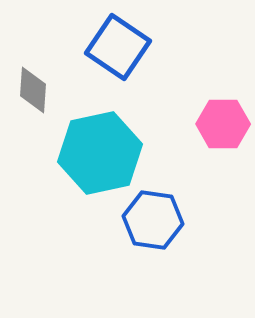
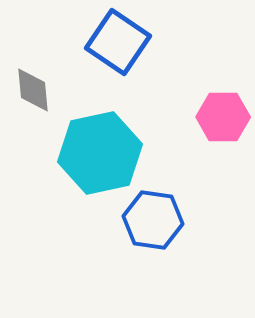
blue square: moved 5 px up
gray diamond: rotated 9 degrees counterclockwise
pink hexagon: moved 7 px up
